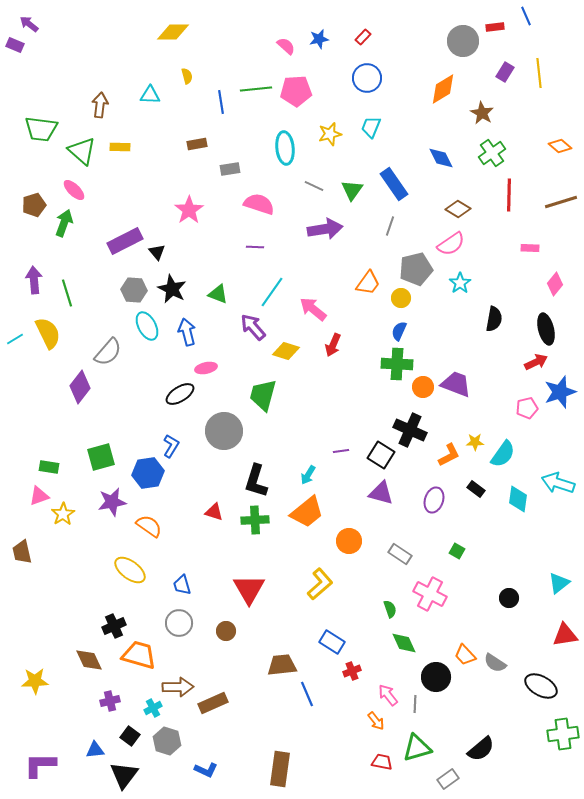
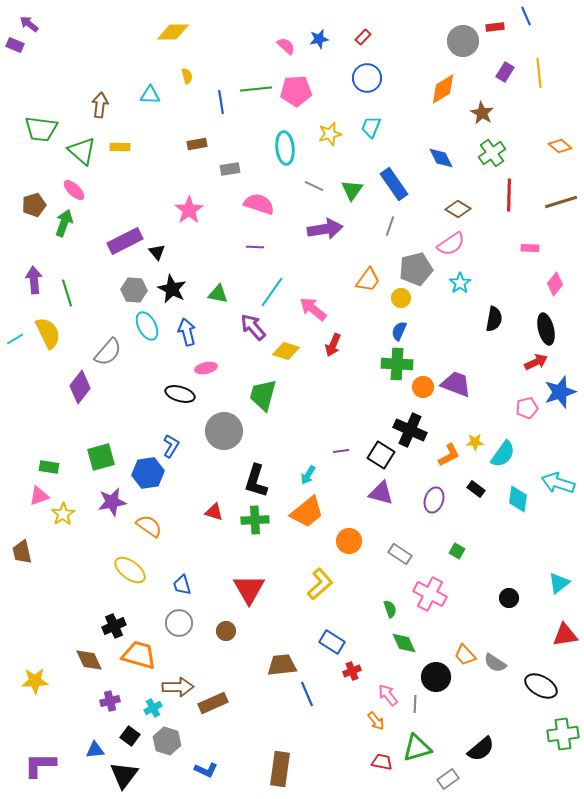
orange trapezoid at (368, 283): moved 3 px up
green triangle at (218, 294): rotated 10 degrees counterclockwise
black ellipse at (180, 394): rotated 48 degrees clockwise
